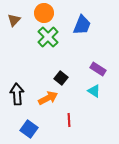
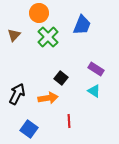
orange circle: moved 5 px left
brown triangle: moved 15 px down
purple rectangle: moved 2 px left
black arrow: rotated 30 degrees clockwise
orange arrow: rotated 18 degrees clockwise
red line: moved 1 px down
